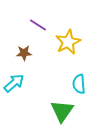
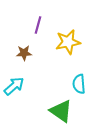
purple line: rotated 72 degrees clockwise
yellow star: rotated 15 degrees clockwise
cyan arrow: moved 3 px down
green triangle: moved 1 px left; rotated 30 degrees counterclockwise
